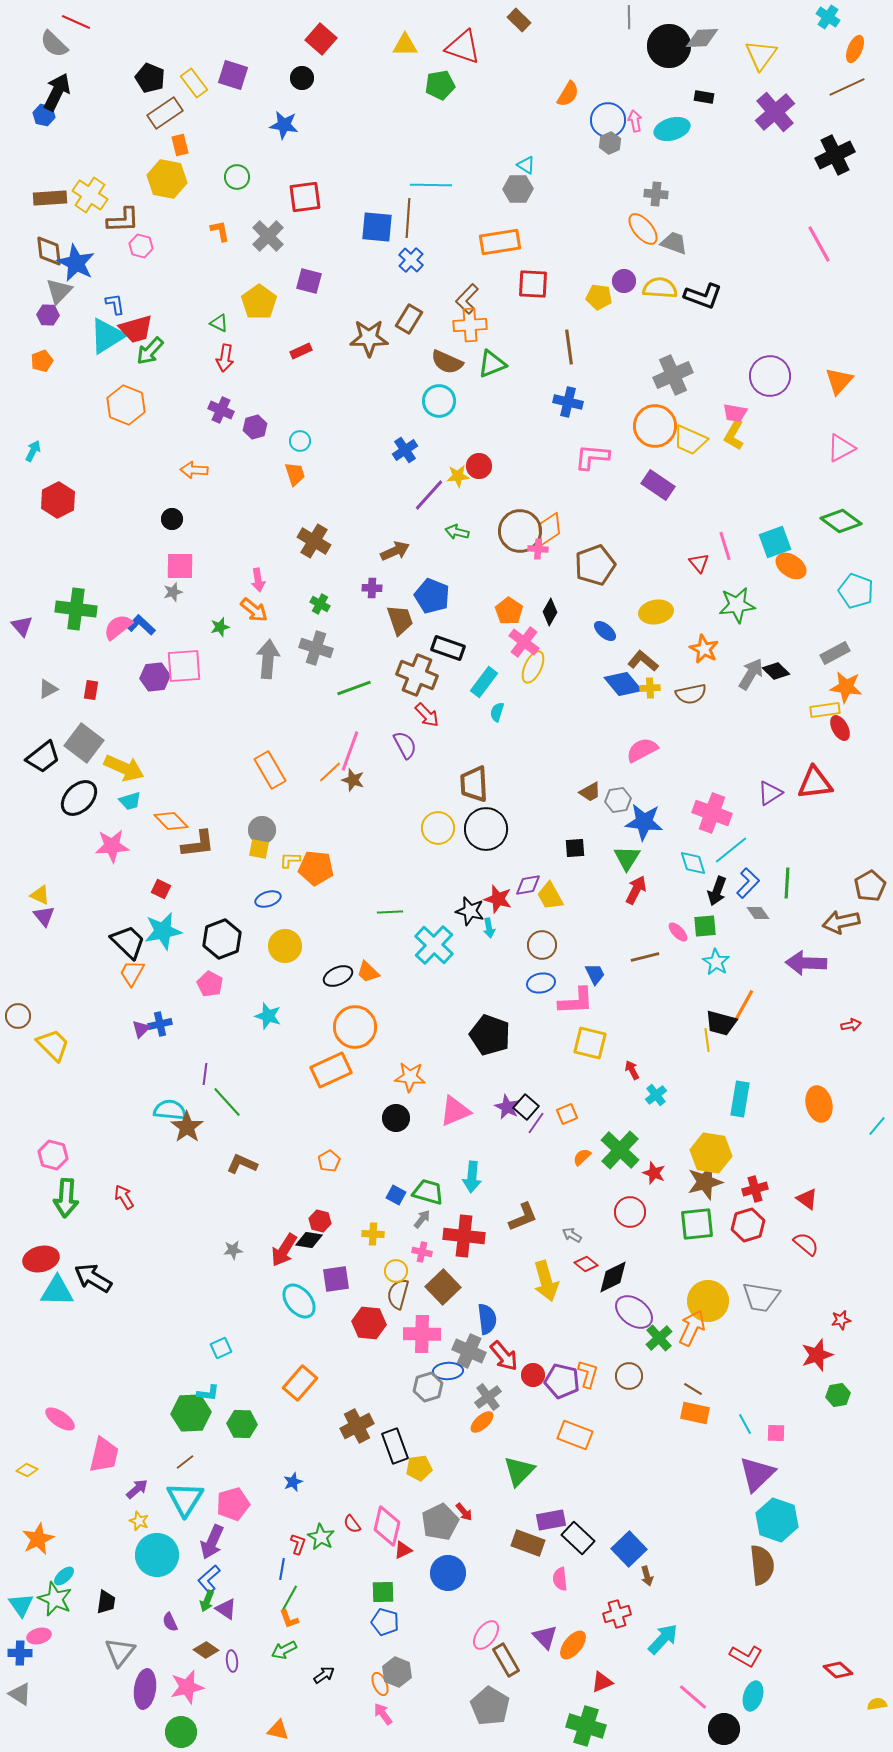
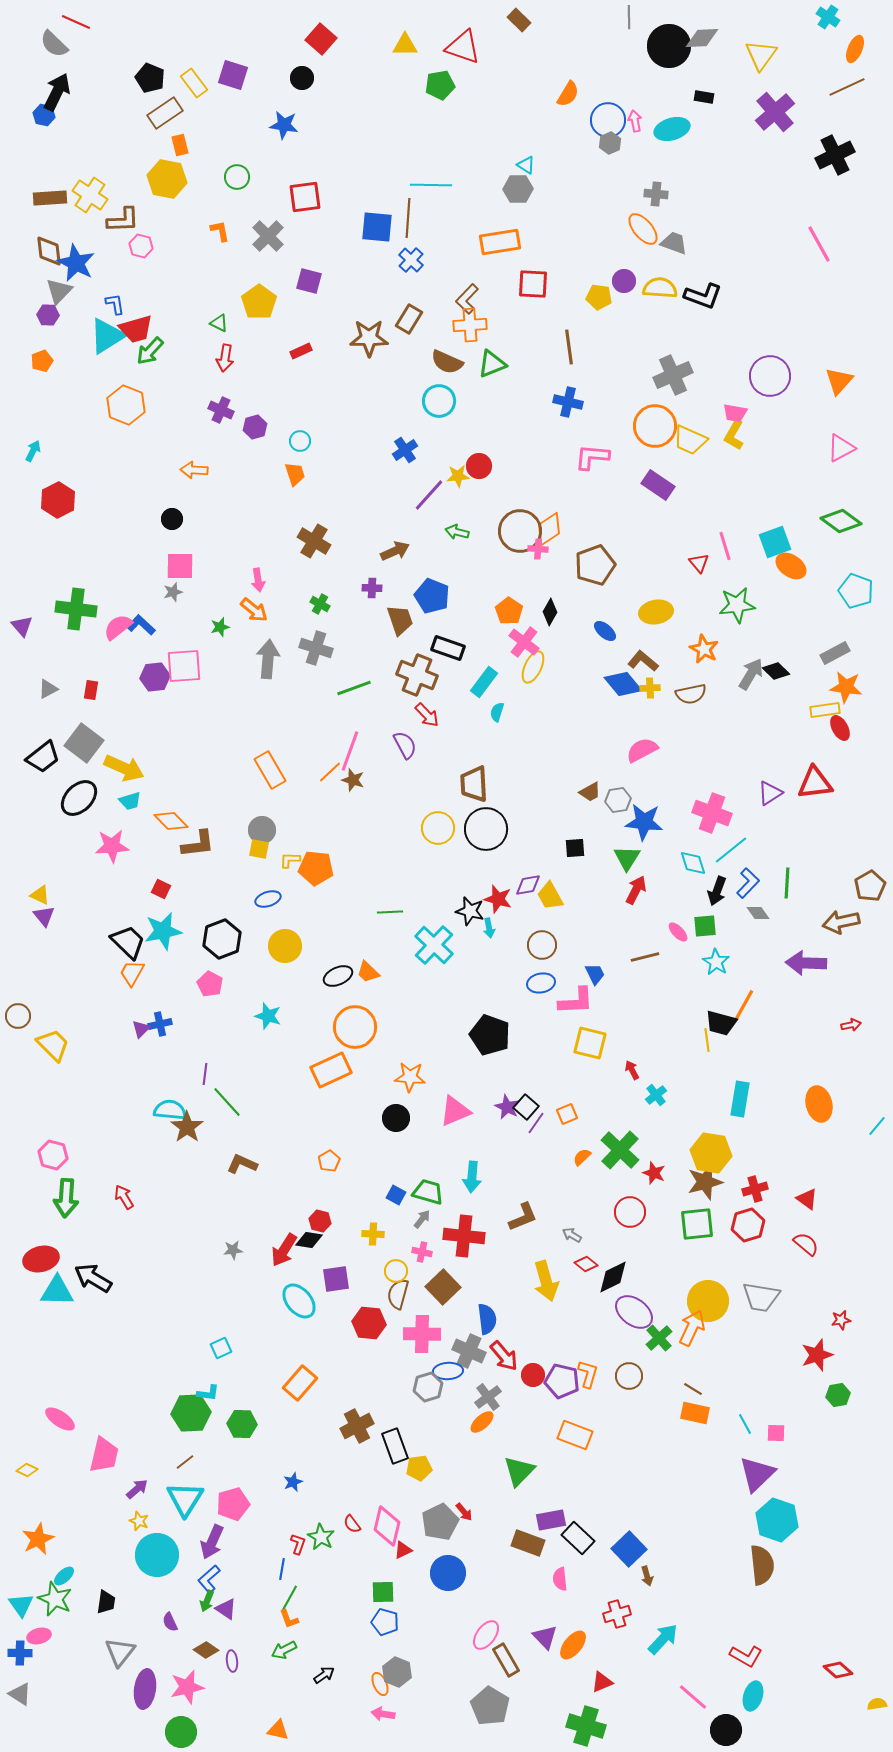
pink arrow at (383, 1714): rotated 45 degrees counterclockwise
black circle at (724, 1729): moved 2 px right, 1 px down
